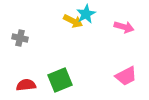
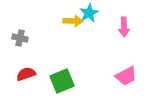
cyan star: moved 3 px right, 1 px up
yellow arrow: rotated 24 degrees counterclockwise
pink arrow: rotated 72 degrees clockwise
green square: moved 2 px right, 1 px down
red semicircle: moved 11 px up; rotated 12 degrees counterclockwise
